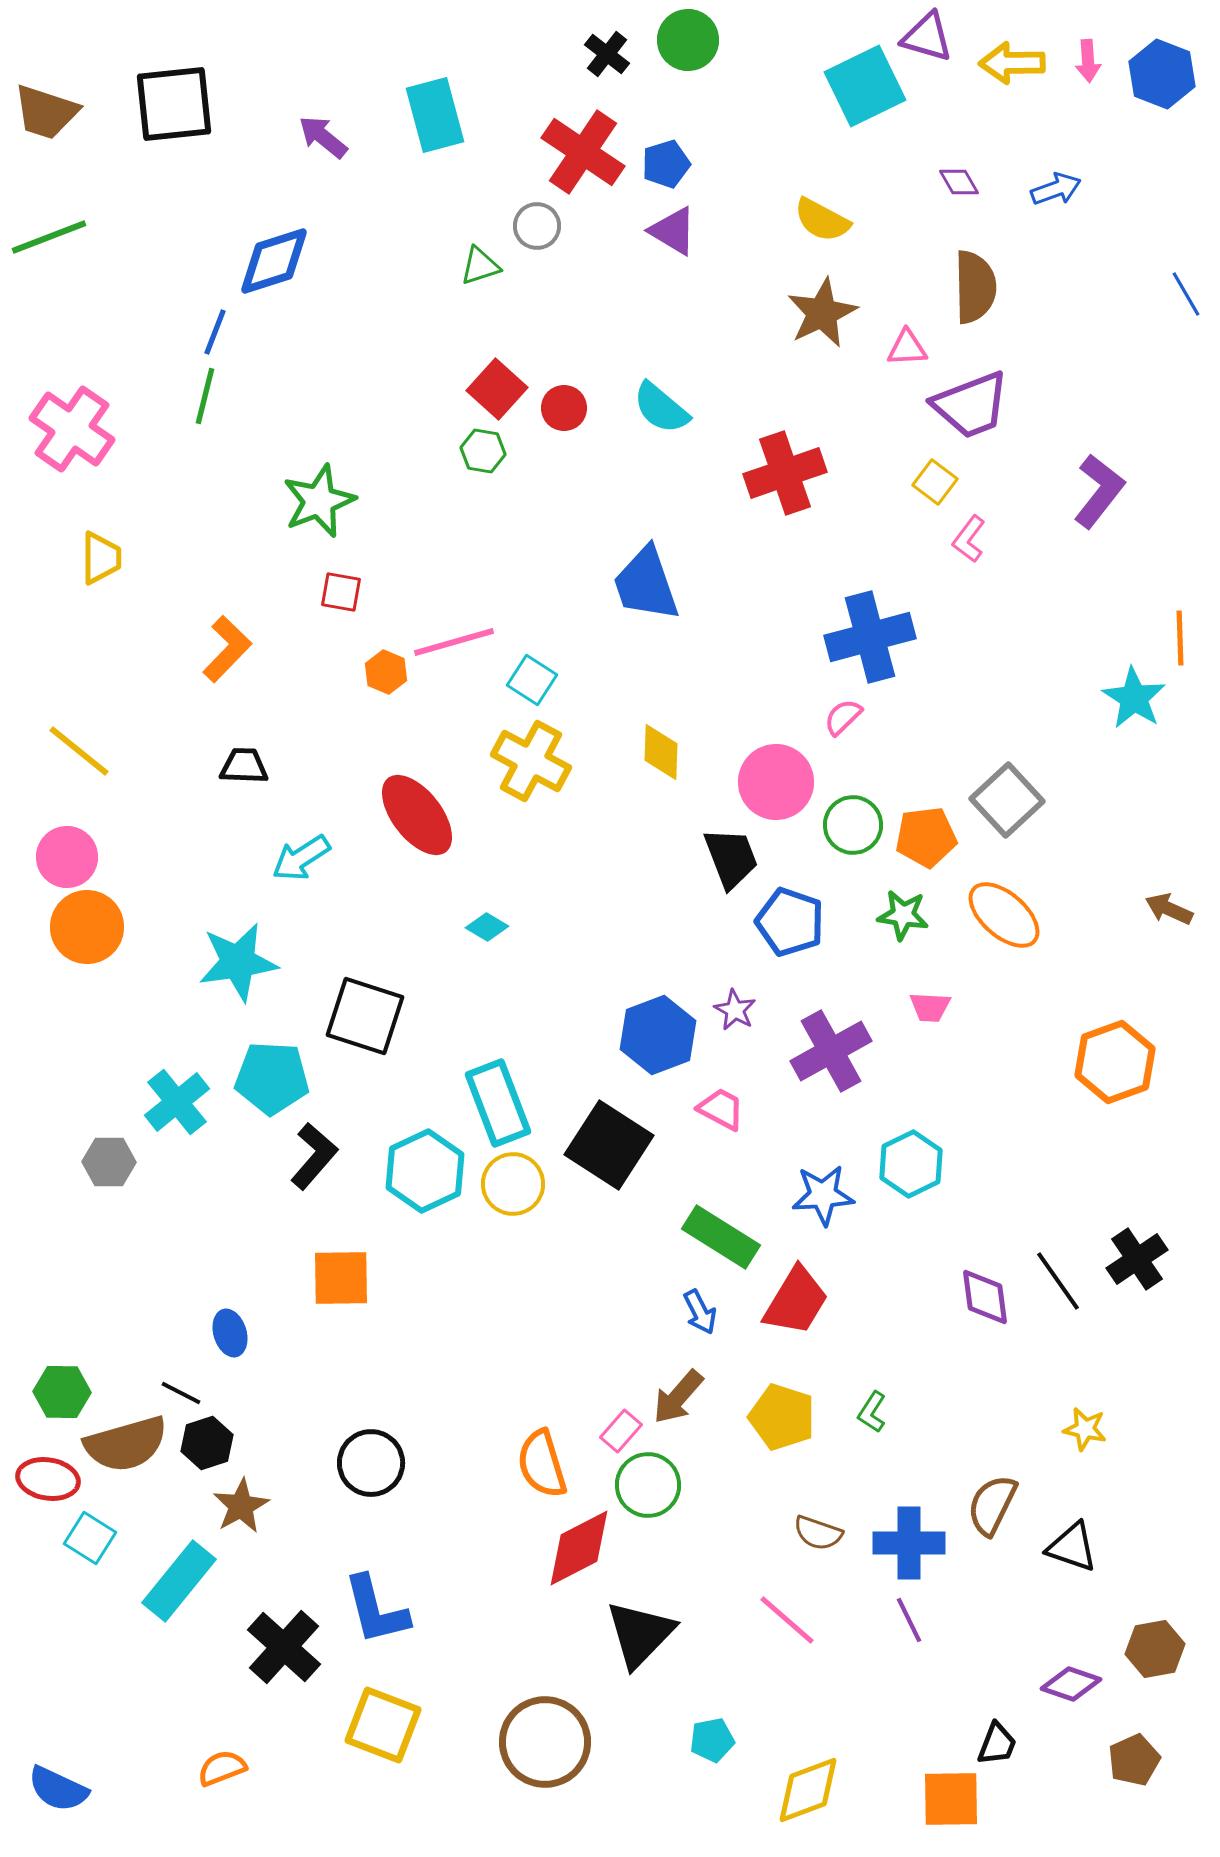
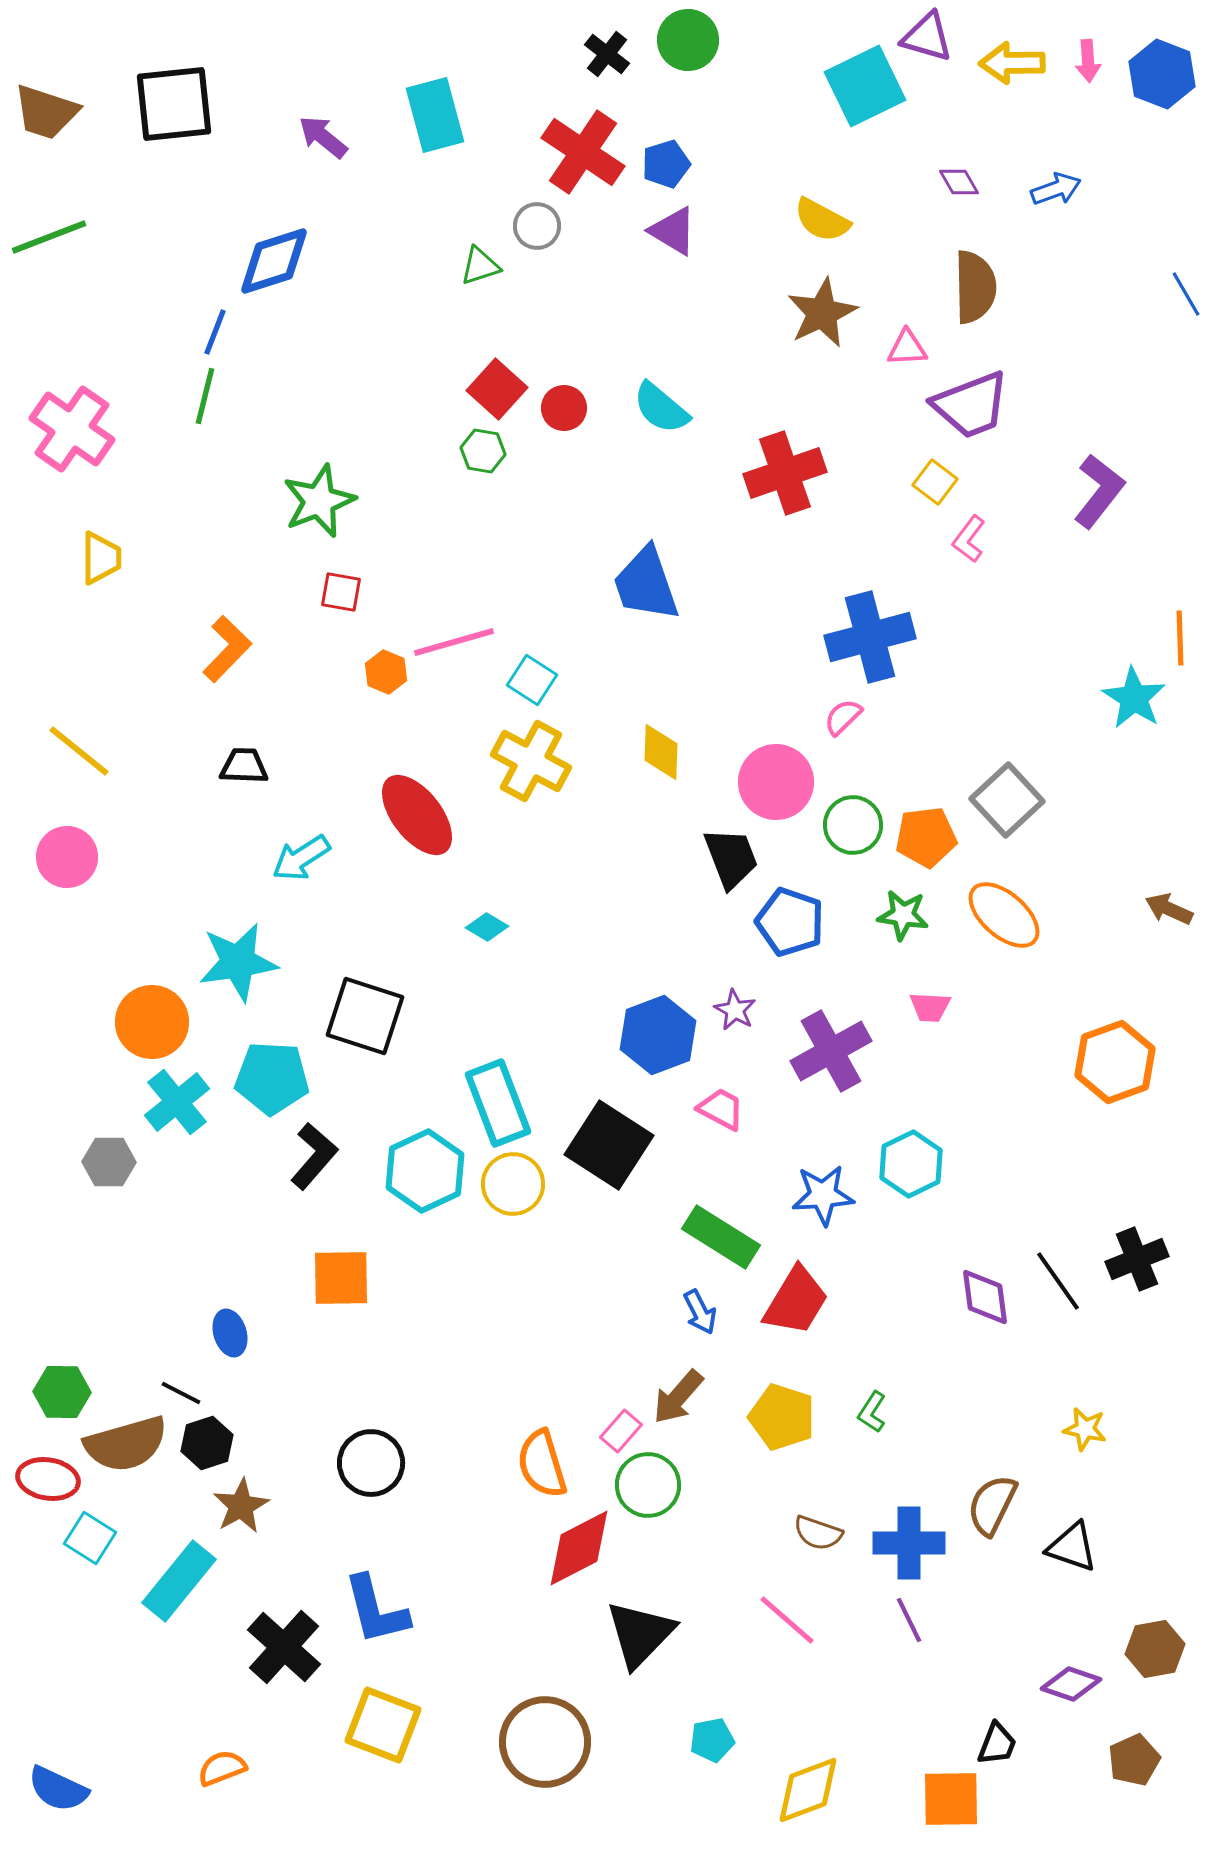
orange circle at (87, 927): moved 65 px right, 95 px down
black cross at (1137, 1259): rotated 12 degrees clockwise
